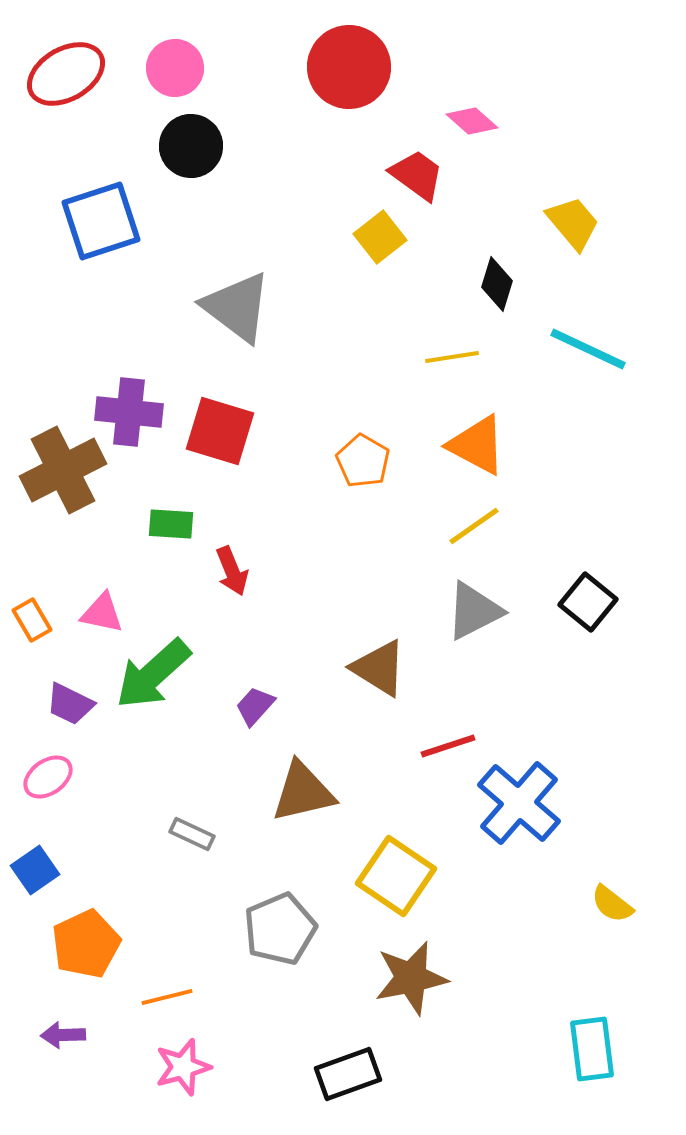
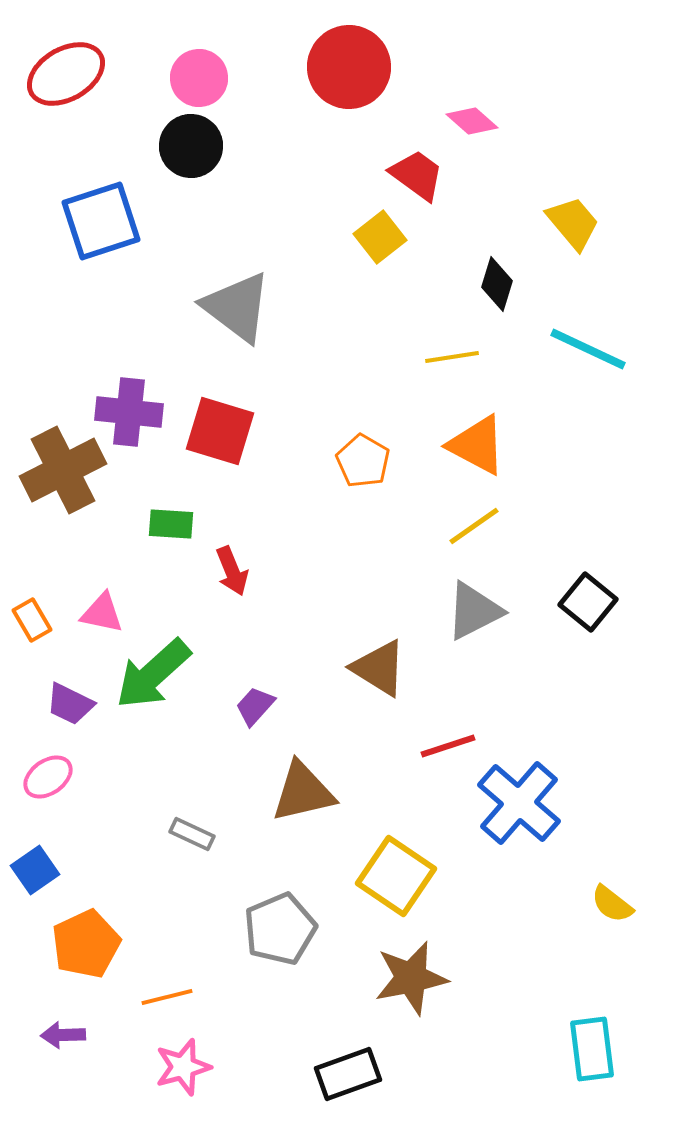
pink circle at (175, 68): moved 24 px right, 10 px down
